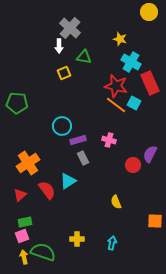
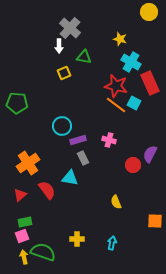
cyan triangle: moved 2 px right, 3 px up; rotated 42 degrees clockwise
